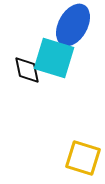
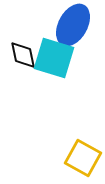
black diamond: moved 4 px left, 15 px up
yellow square: rotated 12 degrees clockwise
